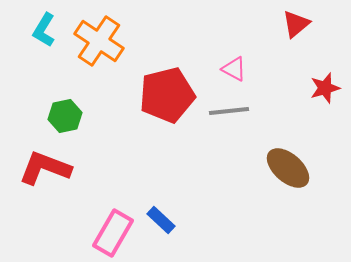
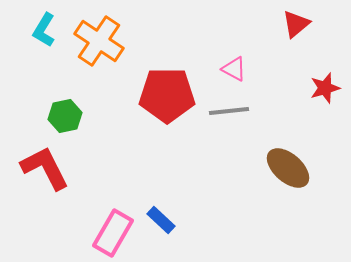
red pentagon: rotated 14 degrees clockwise
red L-shape: rotated 42 degrees clockwise
